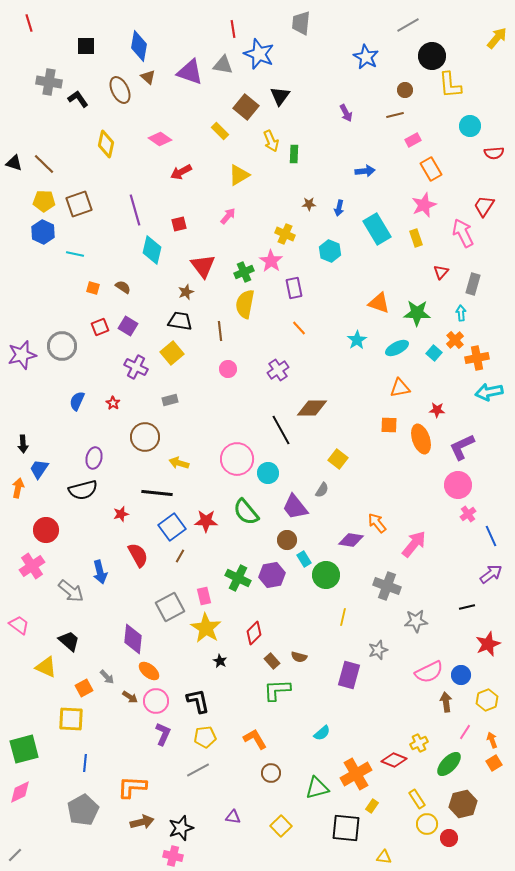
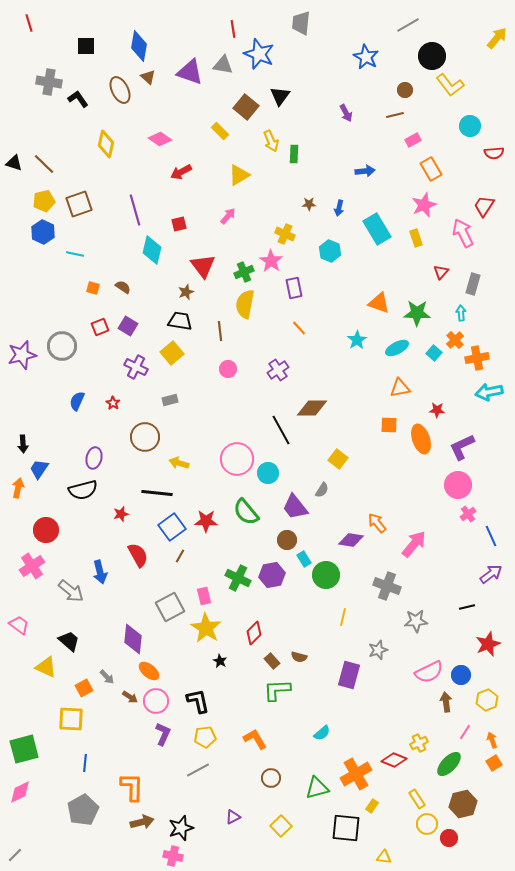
yellow L-shape at (450, 85): rotated 32 degrees counterclockwise
yellow pentagon at (44, 201): rotated 15 degrees counterclockwise
brown circle at (271, 773): moved 5 px down
orange L-shape at (132, 787): rotated 88 degrees clockwise
purple triangle at (233, 817): rotated 35 degrees counterclockwise
